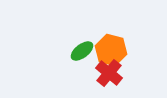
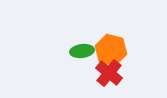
green ellipse: rotated 30 degrees clockwise
